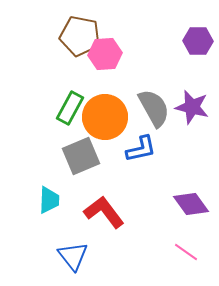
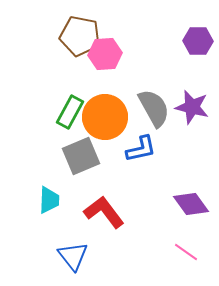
green rectangle: moved 4 px down
